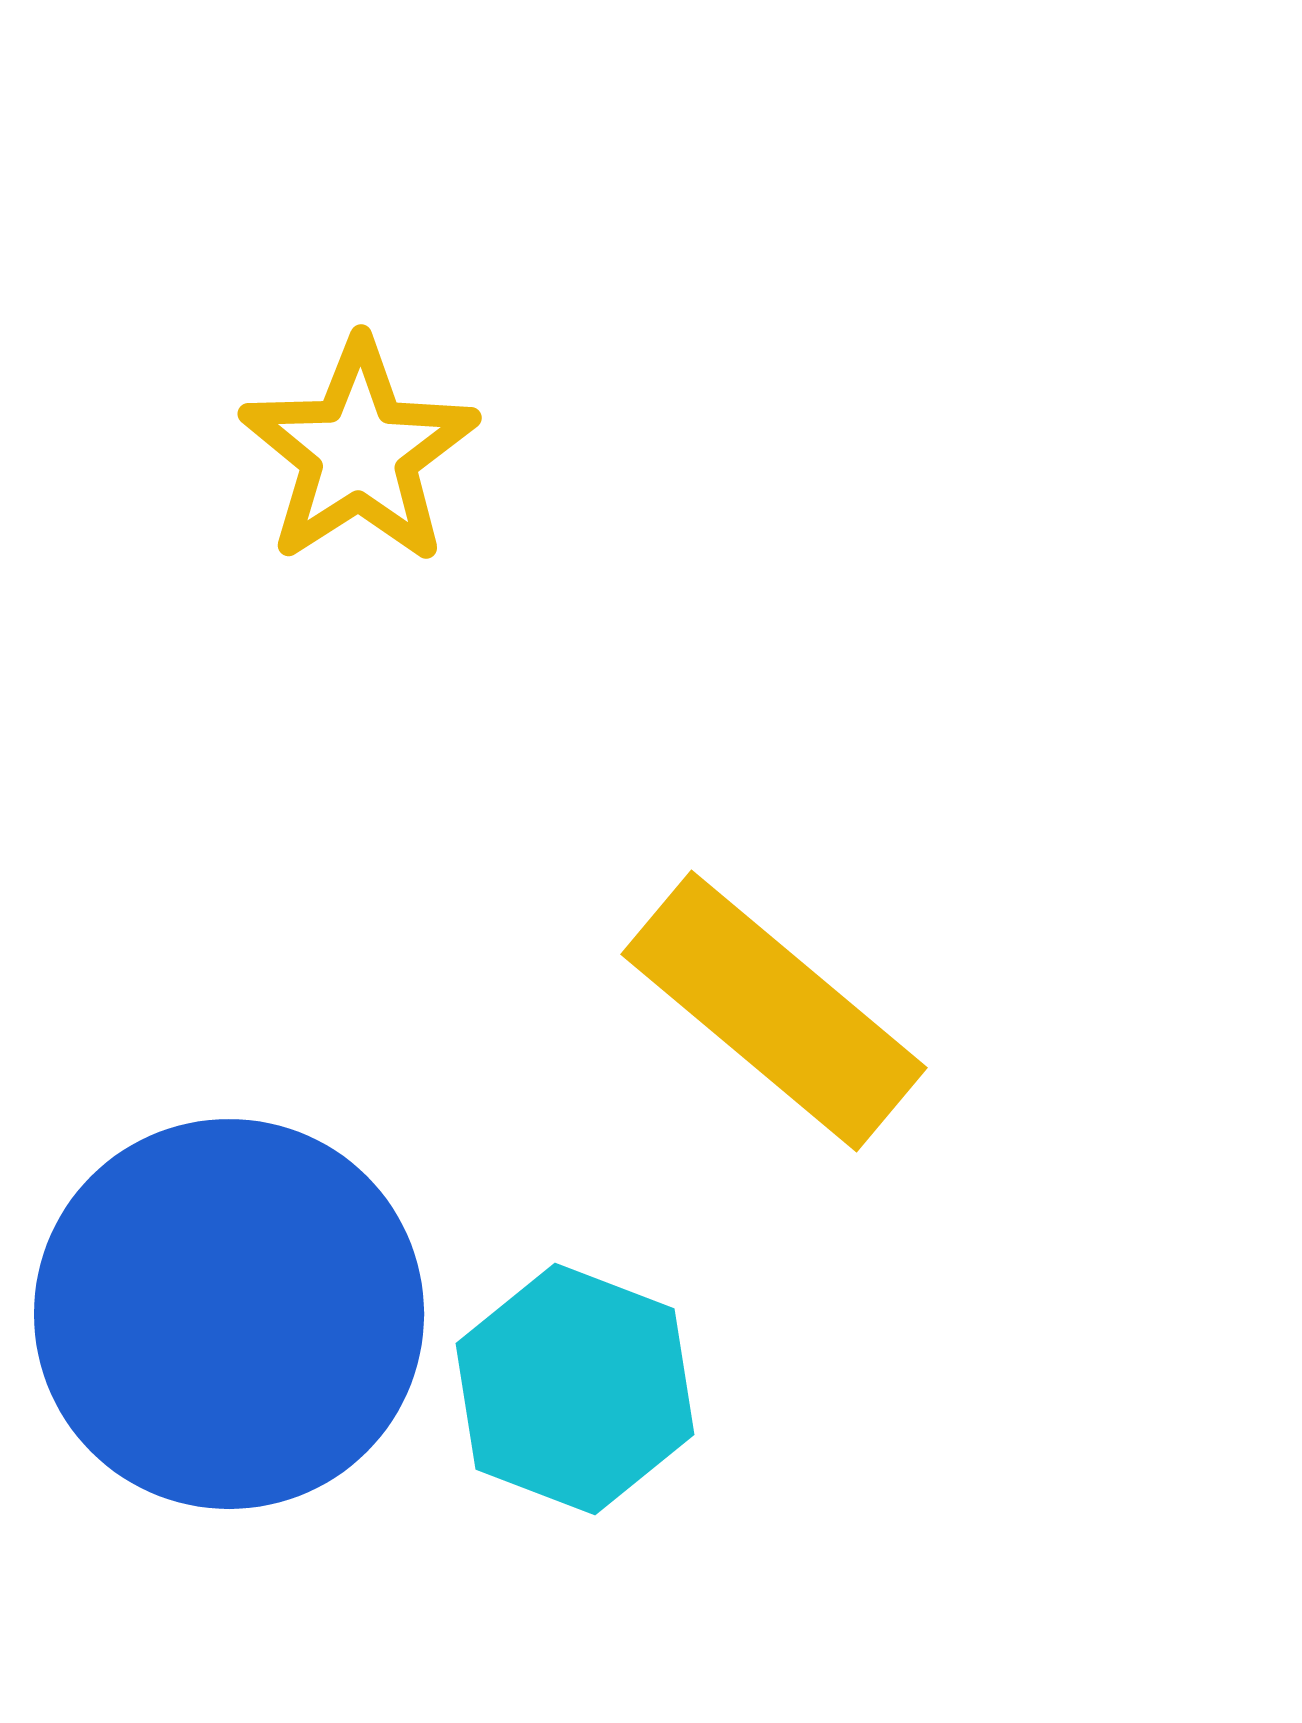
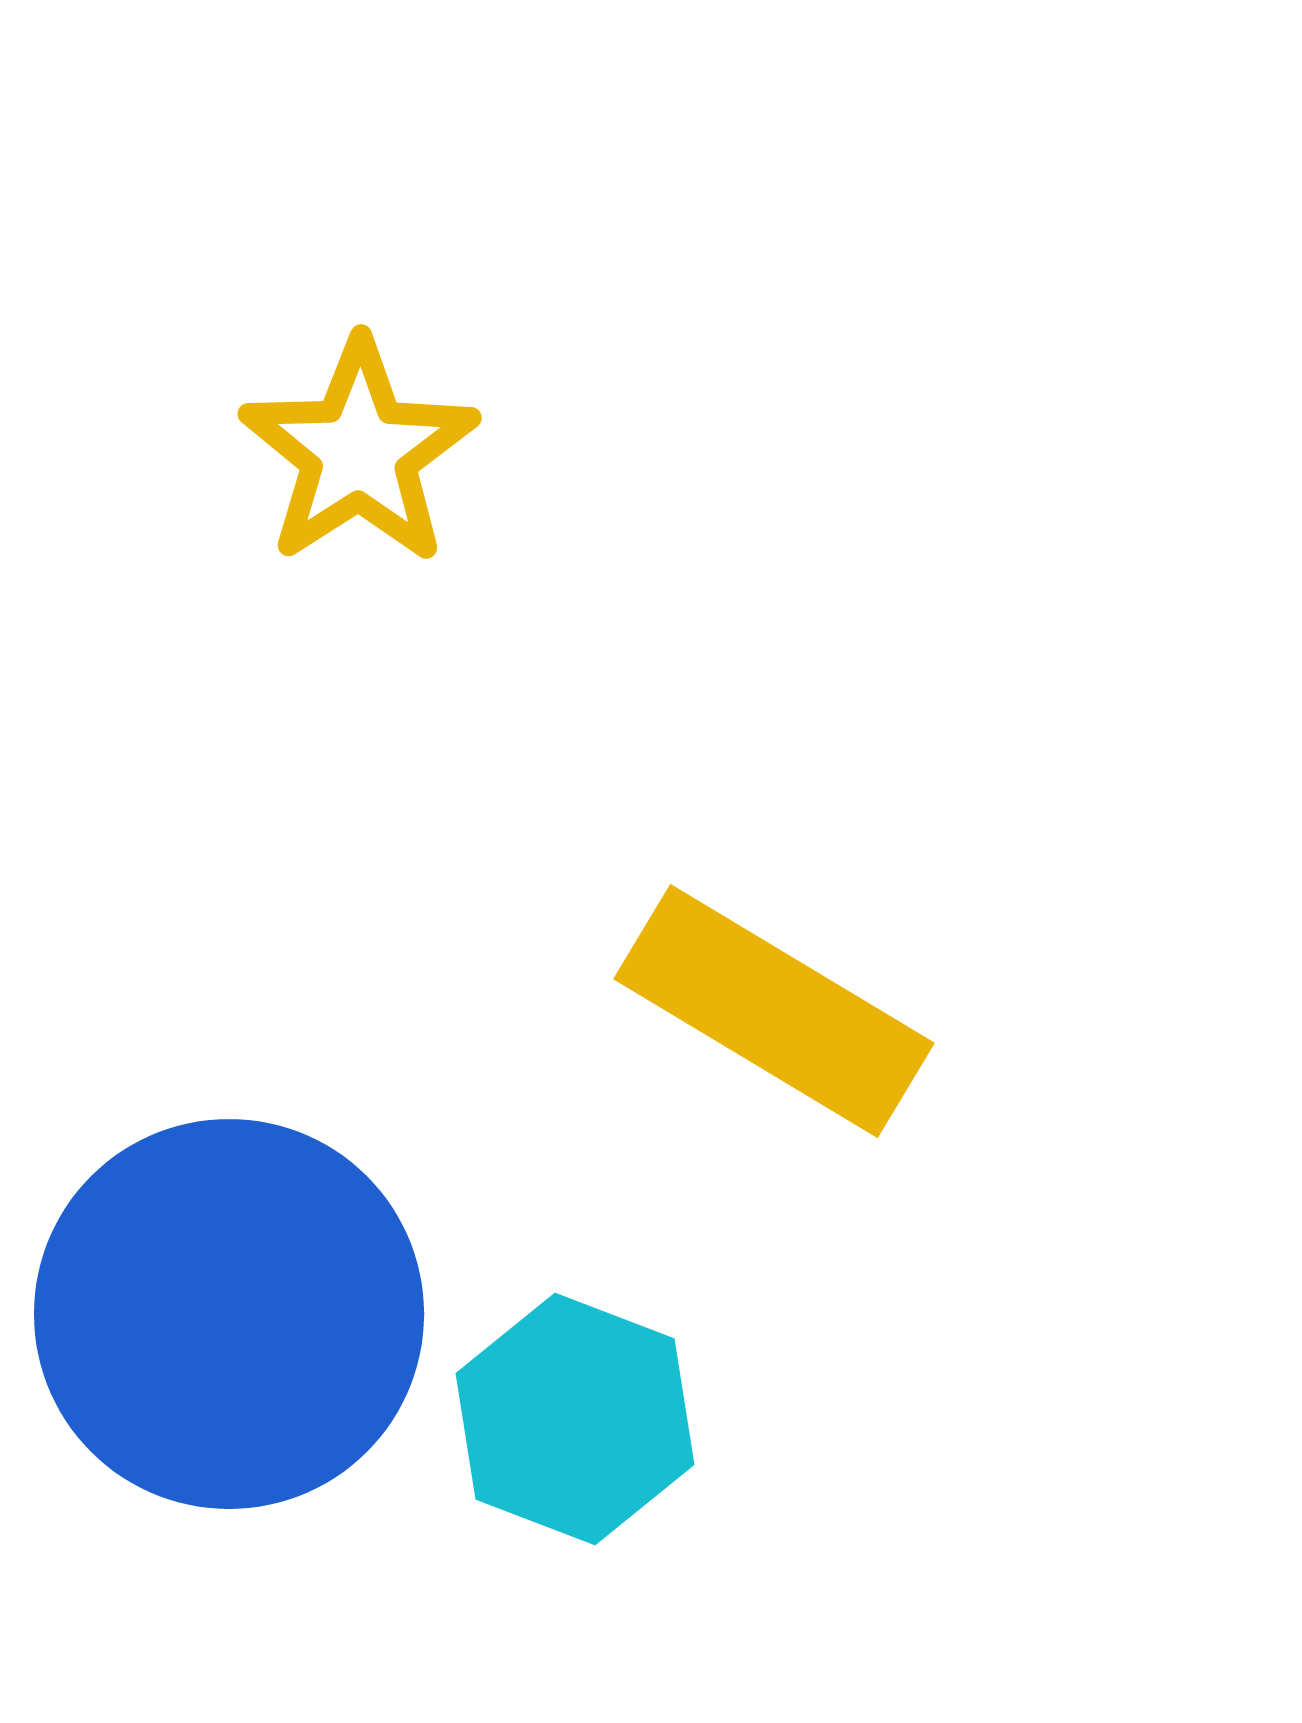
yellow rectangle: rotated 9 degrees counterclockwise
cyan hexagon: moved 30 px down
